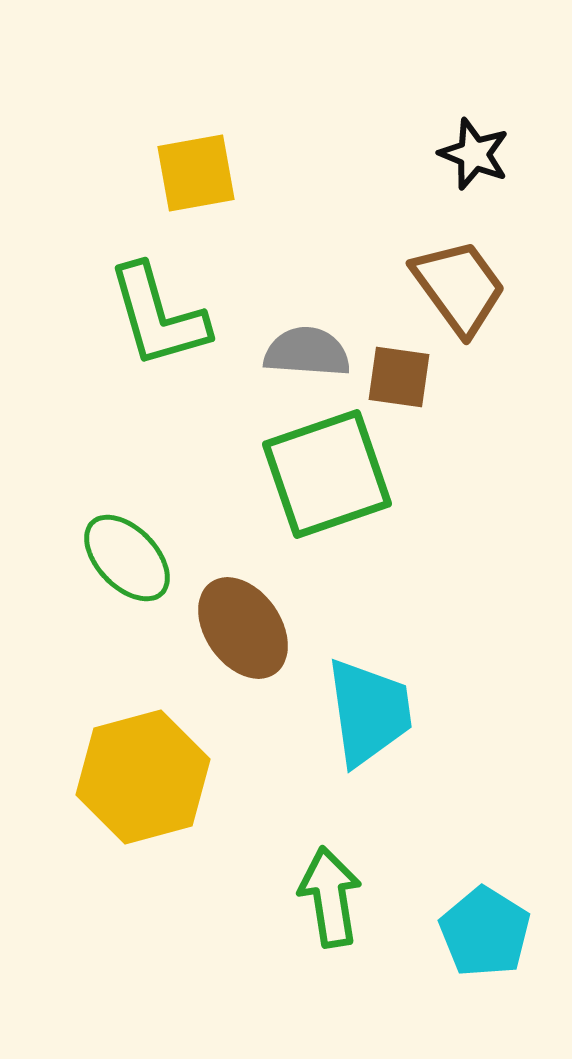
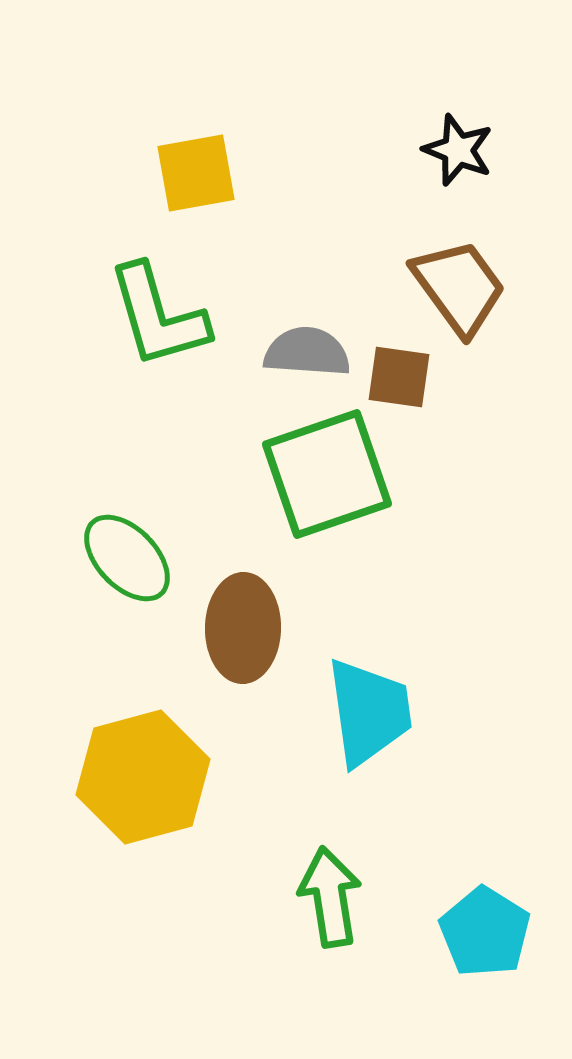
black star: moved 16 px left, 4 px up
brown ellipse: rotated 36 degrees clockwise
